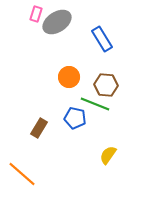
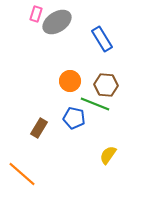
orange circle: moved 1 px right, 4 px down
blue pentagon: moved 1 px left
